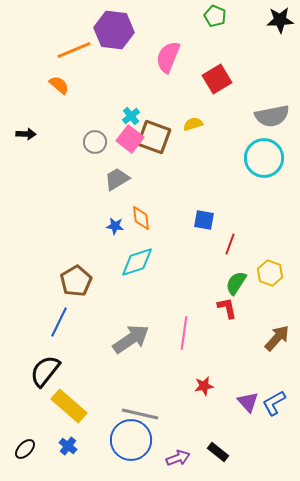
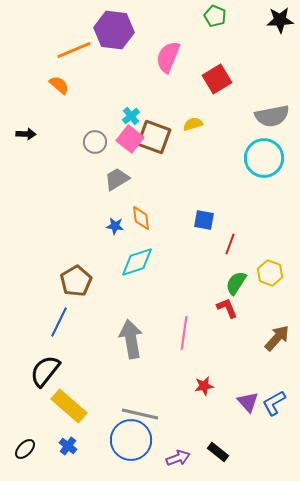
red L-shape: rotated 10 degrees counterclockwise
gray arrow: rotated 66 degrees counterclockwise
